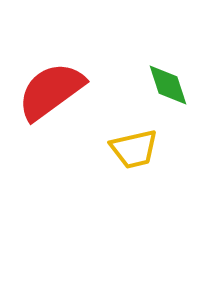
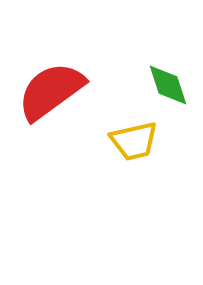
yellow trapezoid: moved 8 px up
